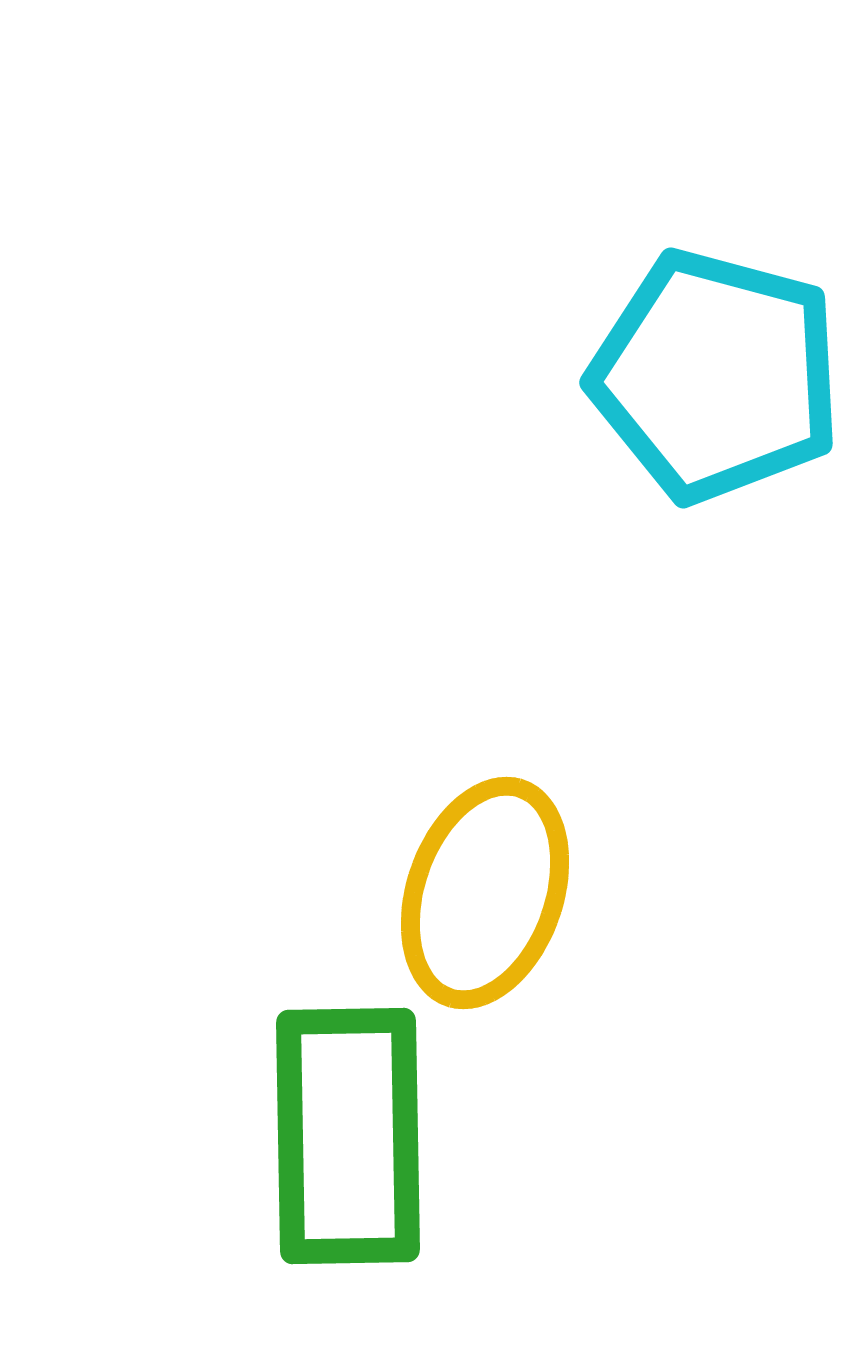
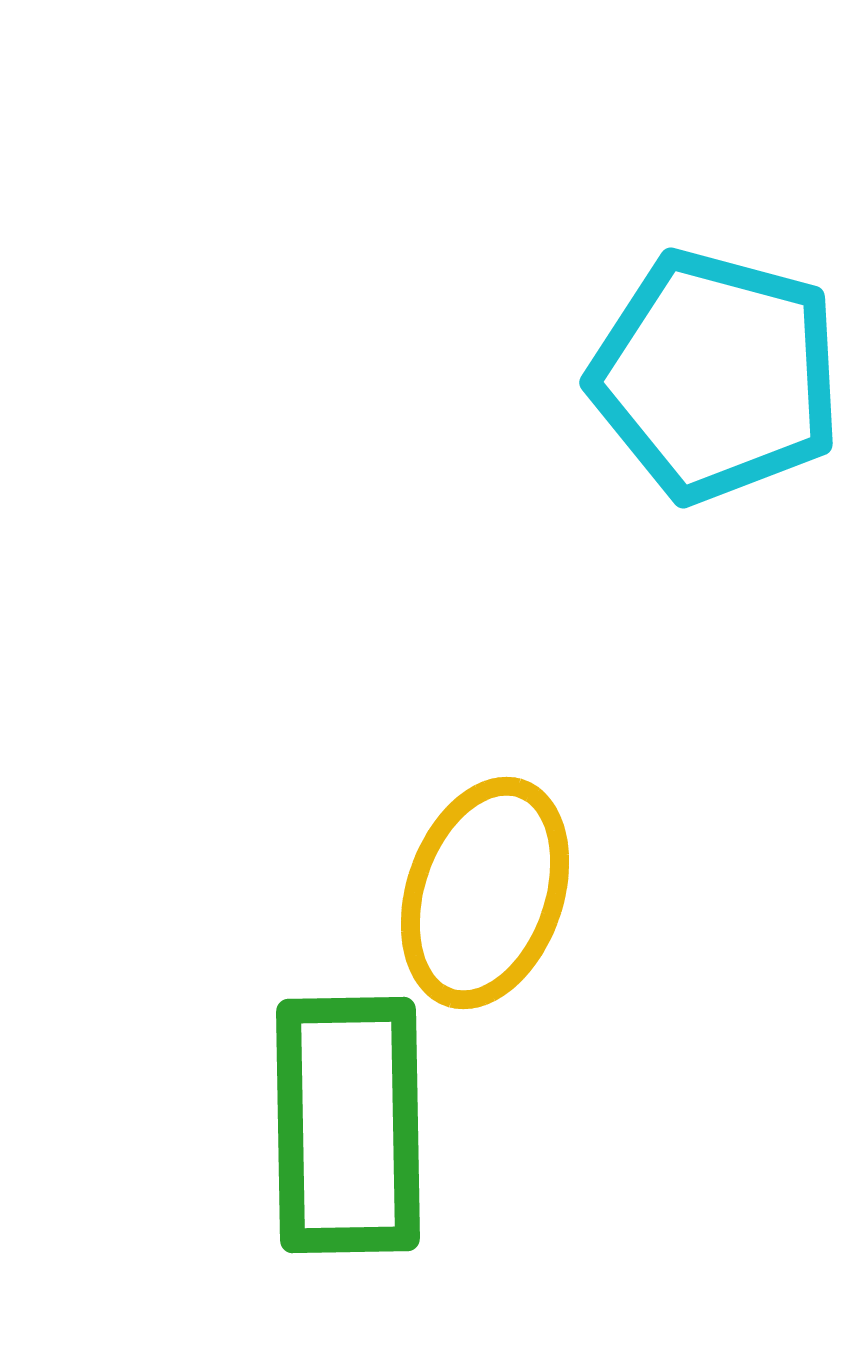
green rectangle: moved 11 px up
